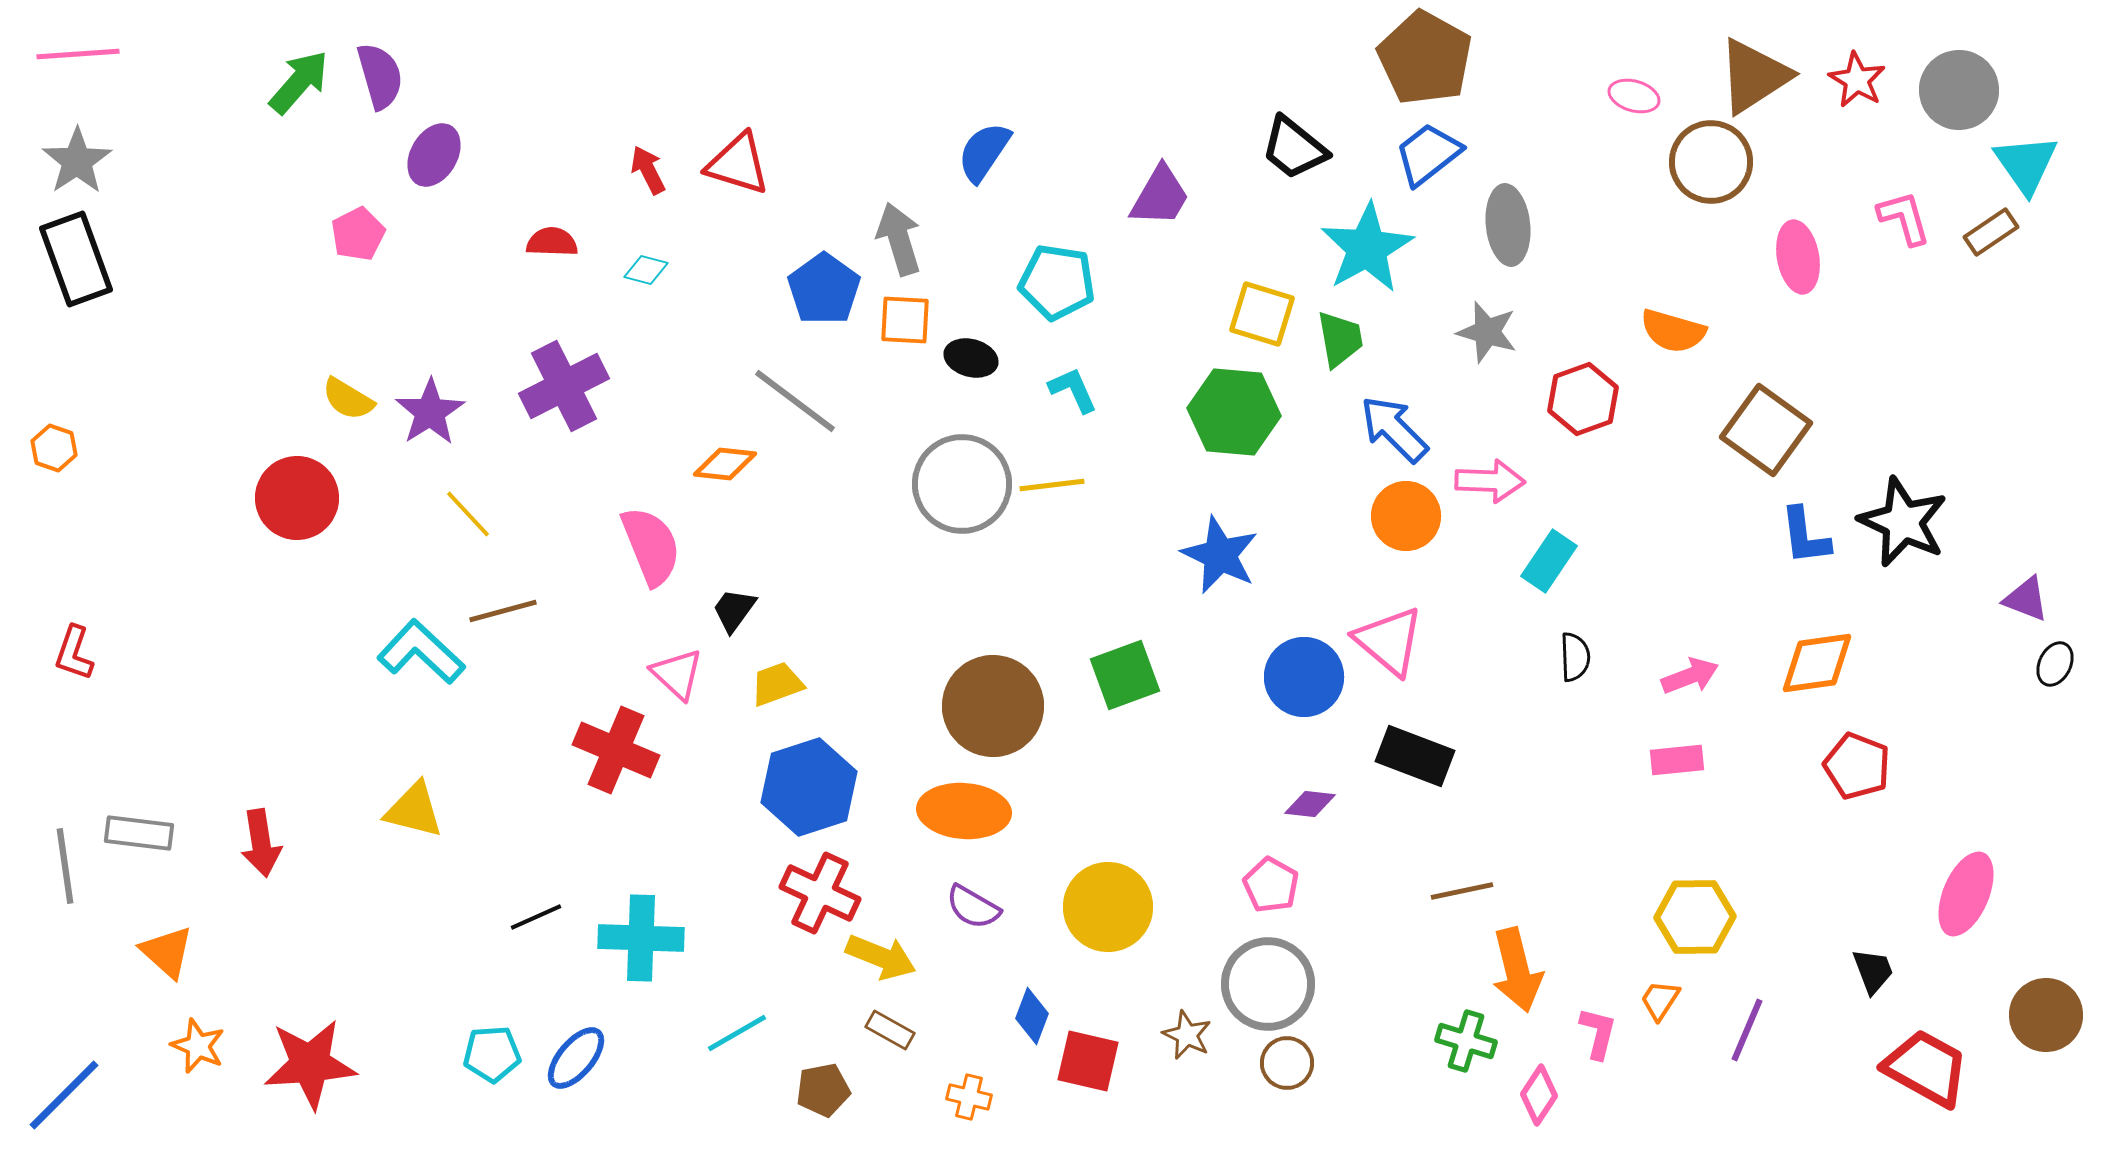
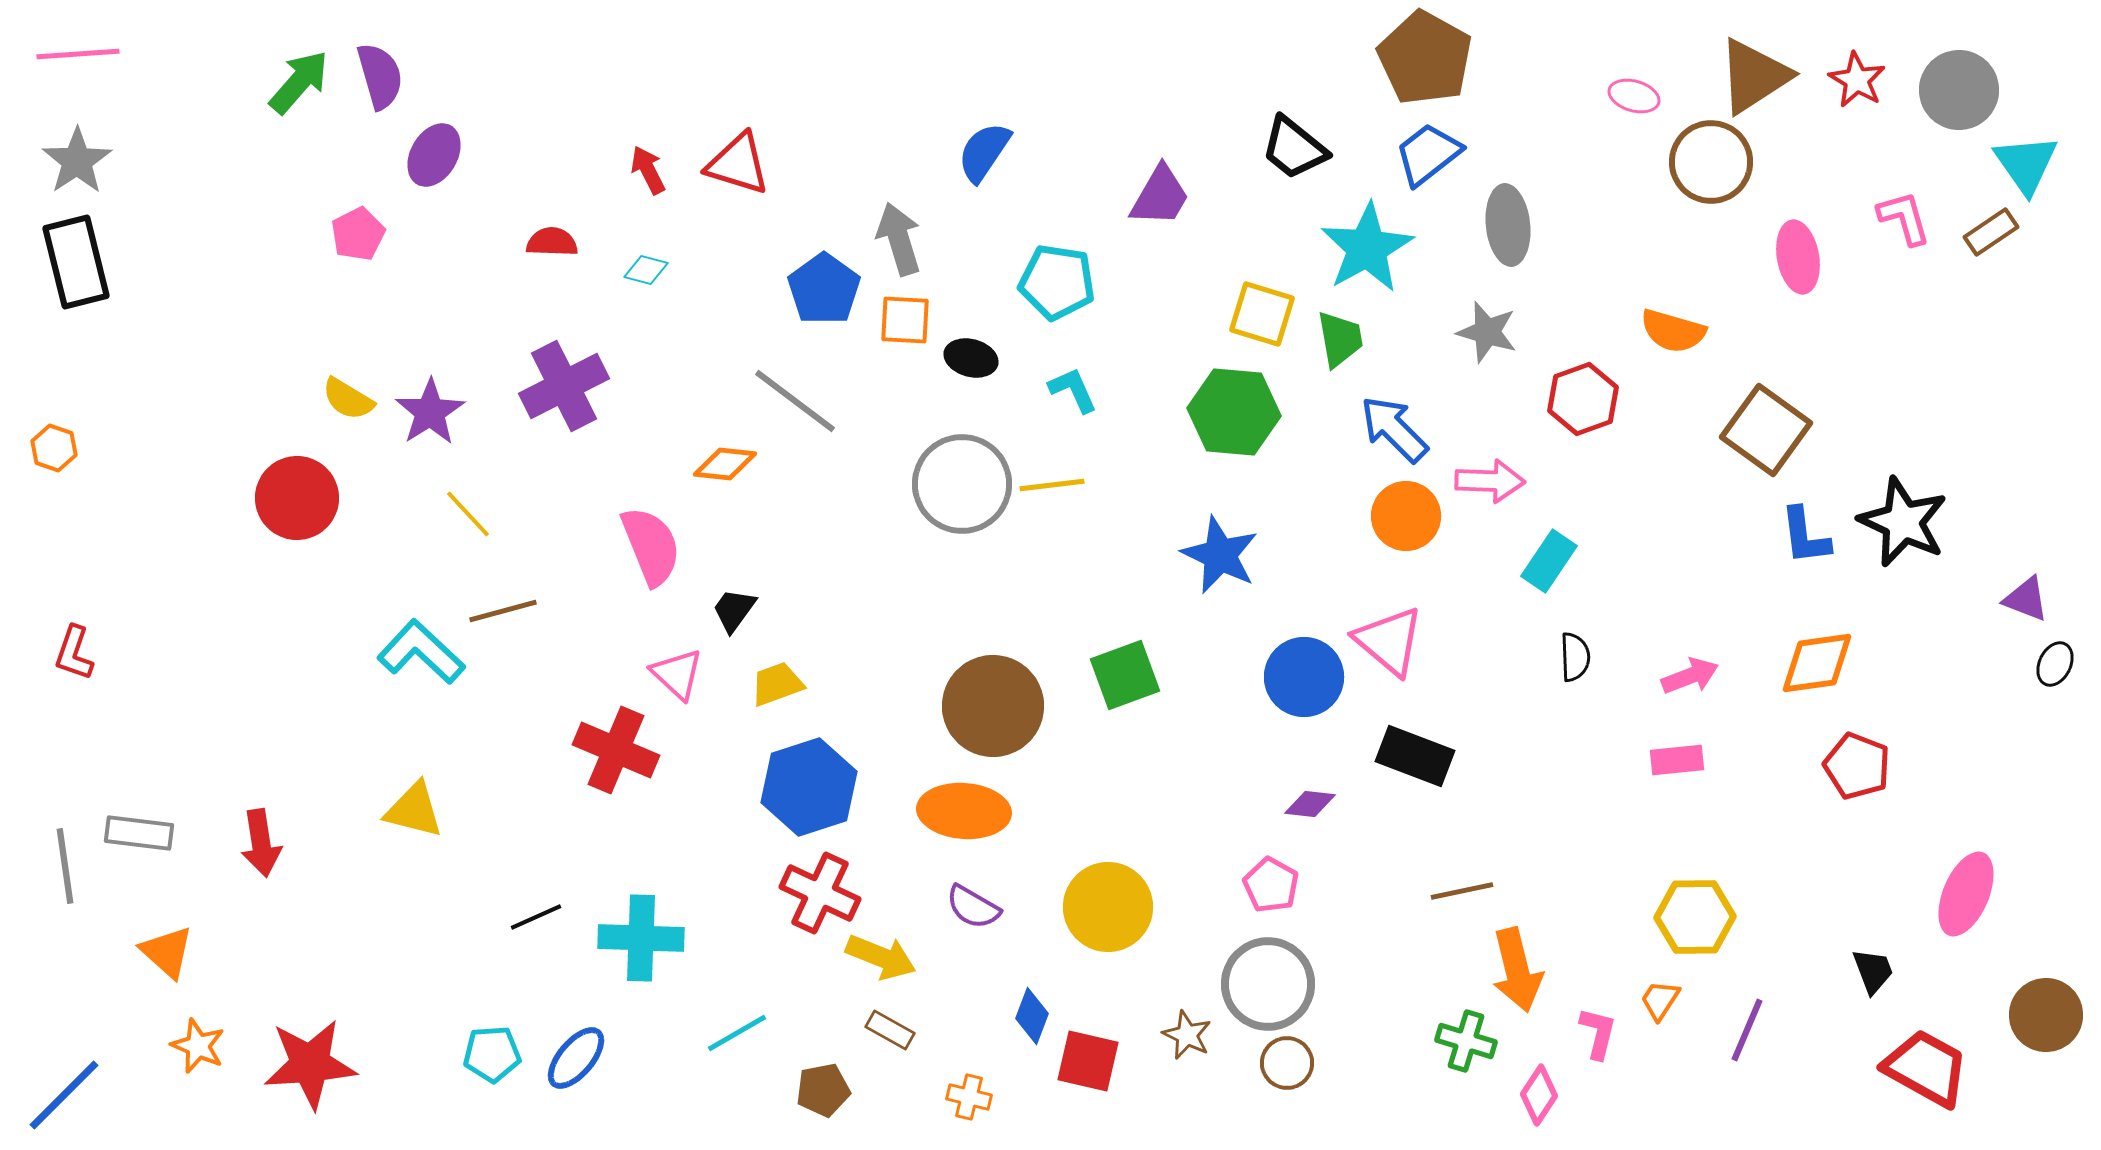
black rectangle at (76, 259): moved 3 px down; rotated 6 degrees clockwise
